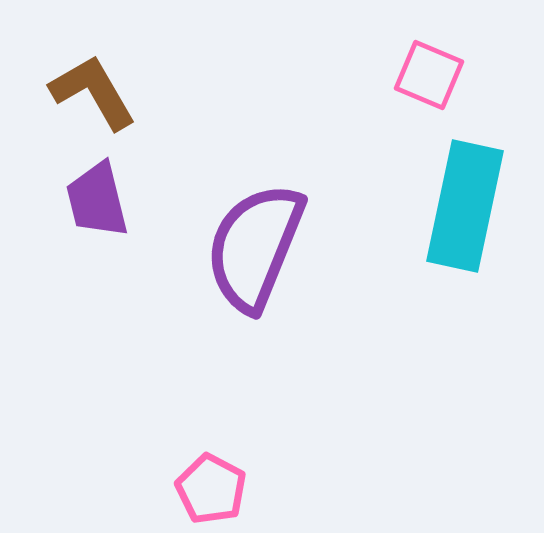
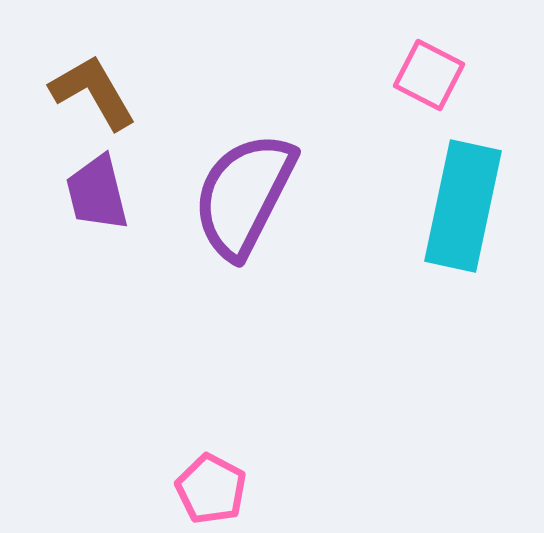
pink square: rotated 4 degrees clockwise
purple trapezoid: moved 7 px up
cyan rectangle: moved 2 px left
purple semicircle: moved 11 px left, 52 px up; rotated 5 degrees clockwise
